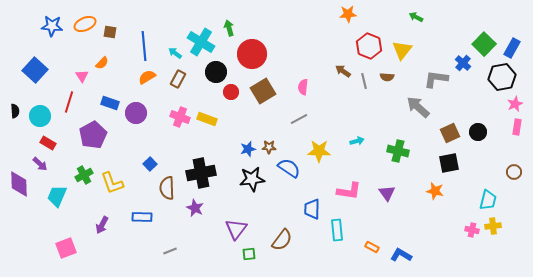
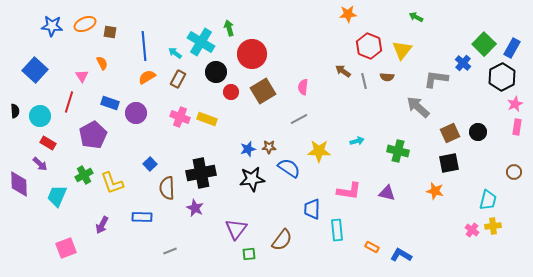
orange semicircle at (102, 63): rotated 72 degrees counterclockwise
black hexagon at (502, 77): rotated 16 degrees counterclockwise
purple triangle at (387, 193): rotated 42 degrees counterclockwise
pink cross at (472, 230): rotated 24 degrees clockwise
